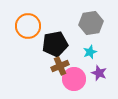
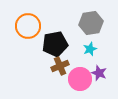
cyan star: moved 3 px up
pink circle: moved 6 px right
